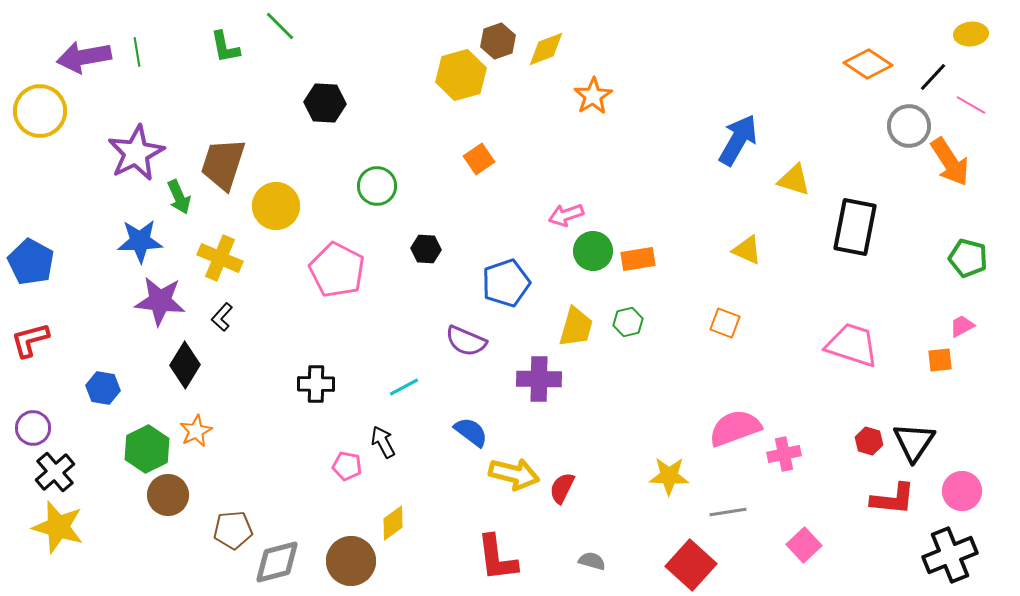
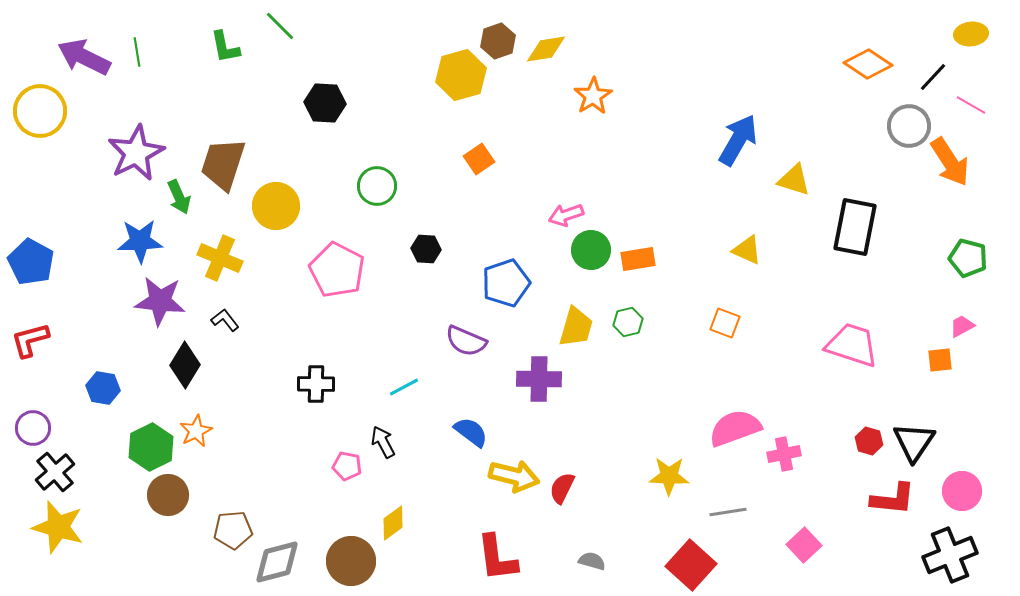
yellow diamond at (546, 49): rotated 12 degrees clockwise
purple arrow at (84, 57): rotated 36 degrees clockwise
green circle at (593, 251): moved 2 px left, 1 px up
black L-shape at (222, 317): moved 3 px right, 3 px down; rotated 100 degrees clockwise
green hexagon at (147, 449): moved 4 px right, 2 px up
yellow arrow at (514, 474): moved 2 px down
